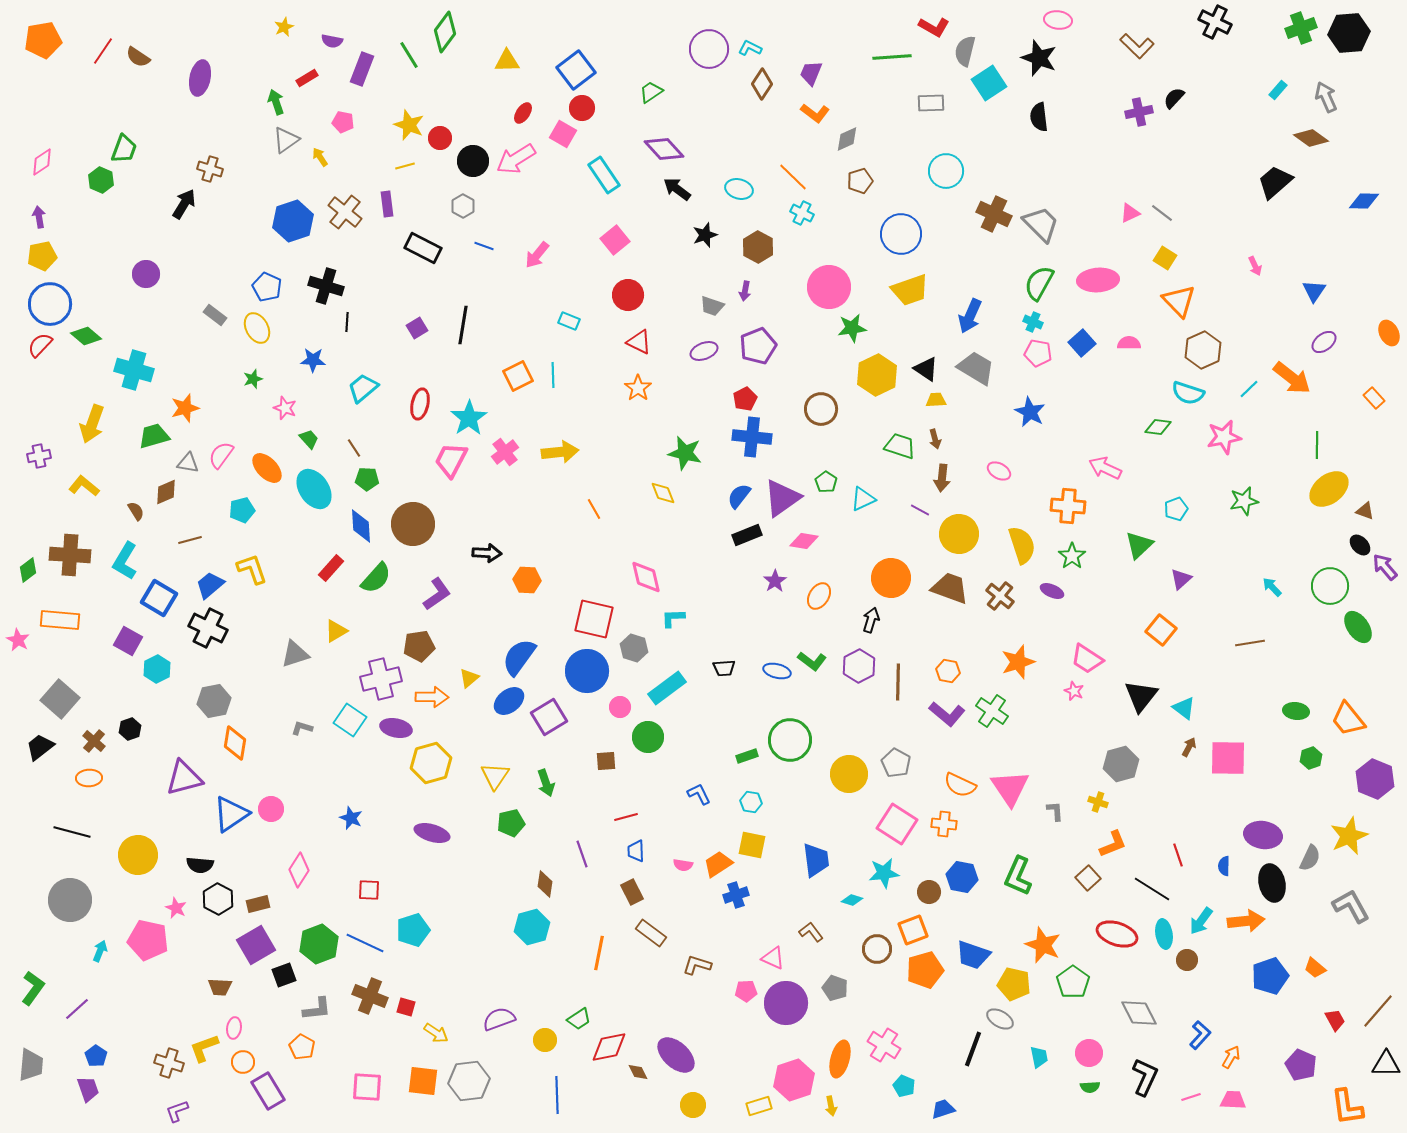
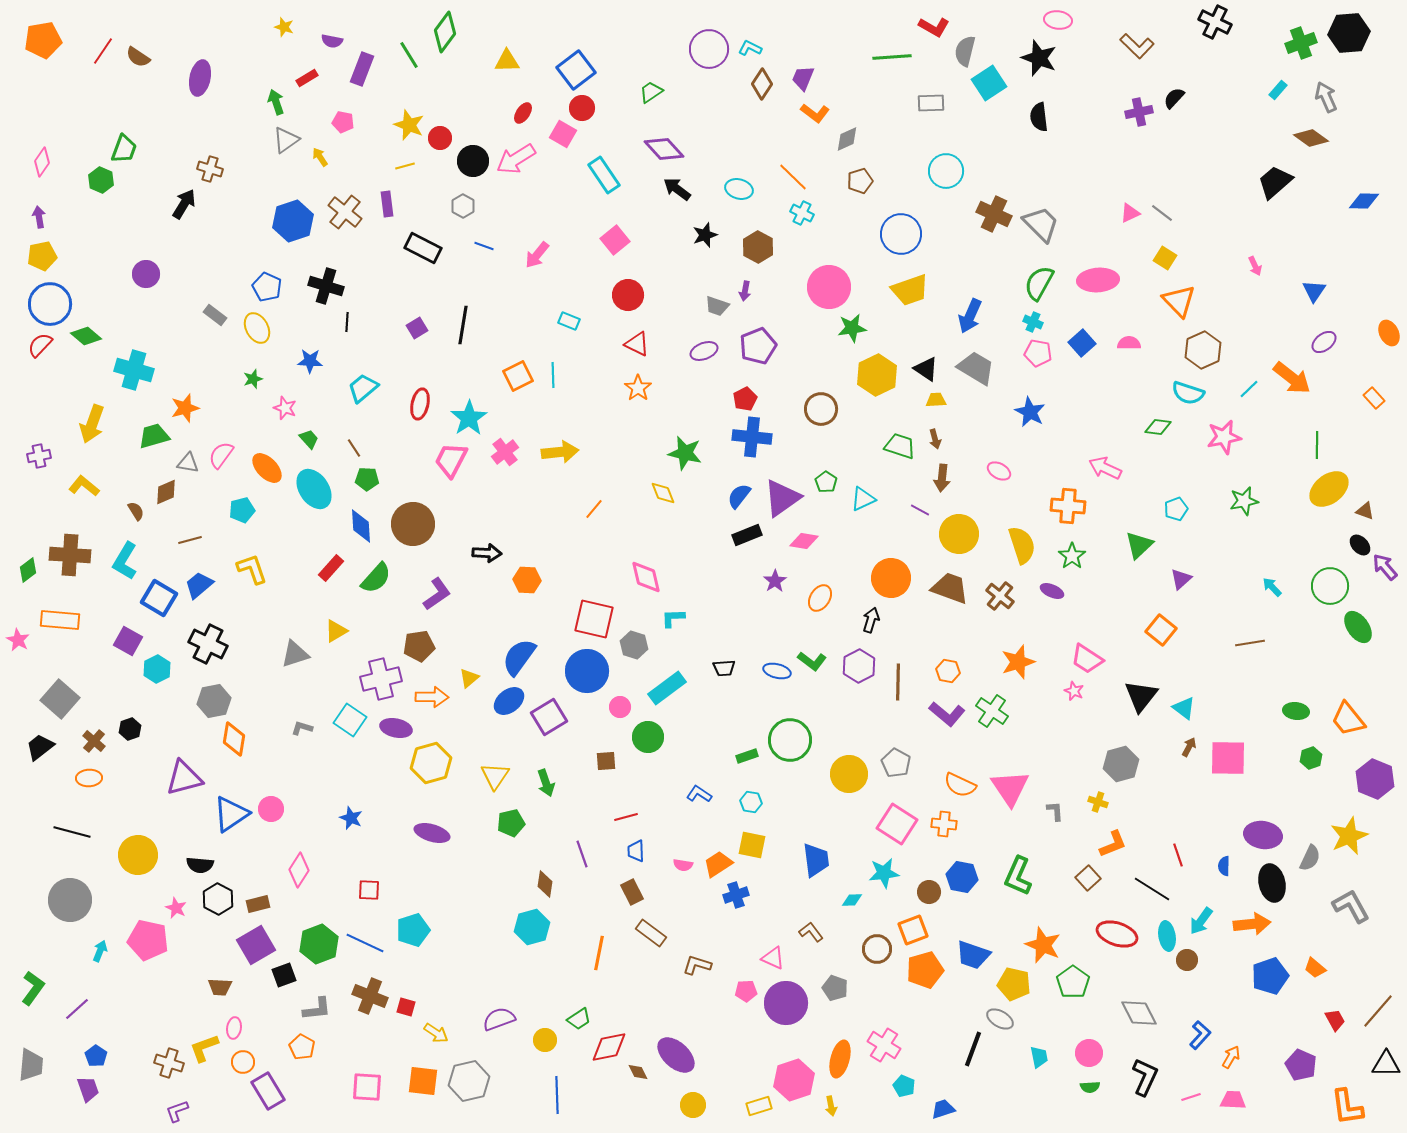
yellow star at (284, 27): rotated 30 degrees counterclockwise
green cross at (1301, 28): moved 15 px down
purple trapezoid at (811, 73): moved 8 px left, 5 px down
pink diamond at (42, 162): rotated 20 degrees counterclockwise
gray trapezoid at (712, 306): moved 5 px right
red triangle at (639, 342): moved 2 px left, 2 px down
blue star at (313, 360): moved 3 px left, 1 px down
orange line at (594, 509): rotated 70 degrees clockwise
blue trapezoid at (210, 585): moved 11 px left
orange ellipse at (819, 596): moved 1 px right, 2 px down
black cross at (208, 628): moved 16 px down
gray hexagon at (634, 648): moved 3 px up
orange diamond at (235, 743): moved 1 px left, 4 px up
blue L-shape at (699, 794): rotated 30 degrees counterclockwise
cyan diamond at (852, 900): rotated 20 degrees counterclockwise
orange arrow at (1246, 921): moved 6 px right, 3 px down
cyan ellipse at (1164, 934): moved 3 px right, 2 px down
gray hexagon at (469, 1081): rotated 6 degrees counterclockwise
